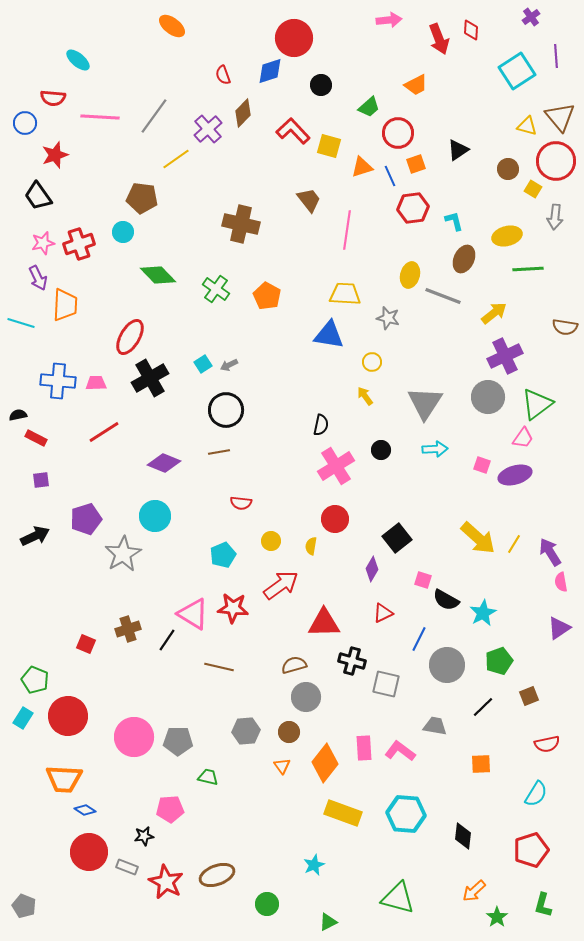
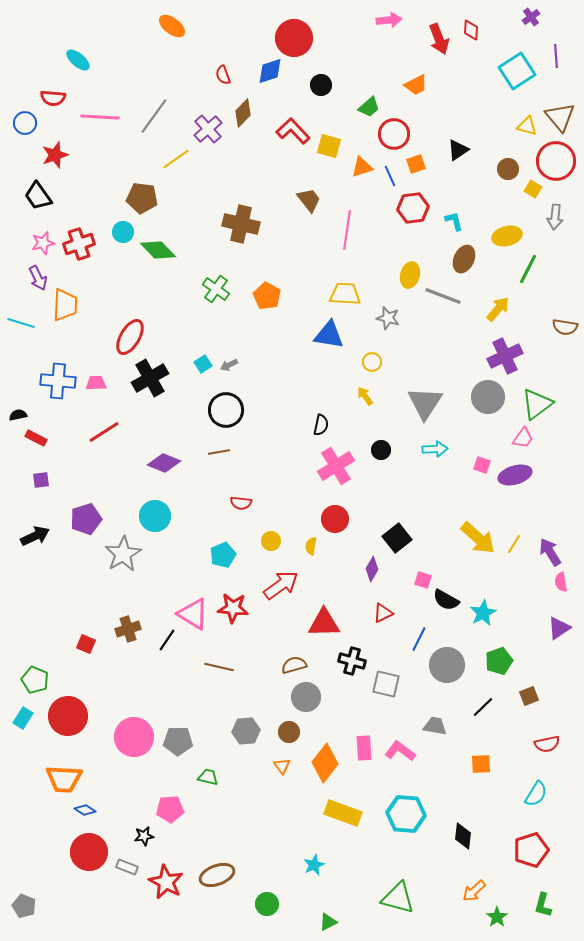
red circle at (398, 133): moved 4 px left, 1 px down
green line at (528, 269): rotated 60 degrees counterclockwise
green diamond at (158, 275): moved 25 px up
yellow arrow at (494, 313): moved 4 px right, 4 px up; rotated 12 degrees counterclockwise
